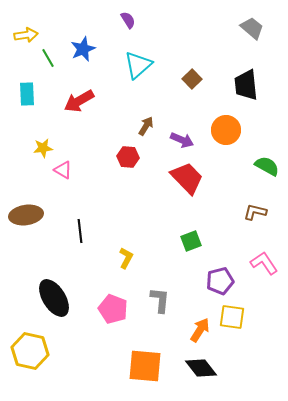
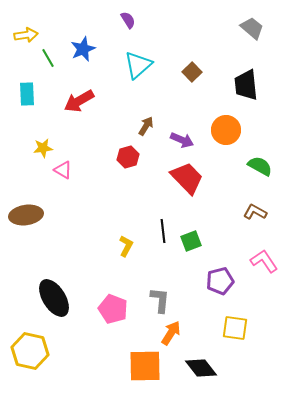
brown square: moved 7 px up
red hexagon: rotated 20 degrees counterclockwise
green semicircle: moved 7 px left
brown L-shape: rotated 15 degrees clockwise
black line: moved 83 px right
yellow L-shape: moved 12 px up
pink L-shape: moved 2 px up
yellow square: moved 3 px right, 11 px down
orange arrow: moved 29 px left, 3 px down
orange square: rotated 6 degrees counterclockwise
